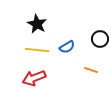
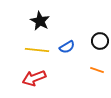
black star: moved 3 px right, 3 px up
black circle: moved 2 px down
orange line: moved 6 px right
